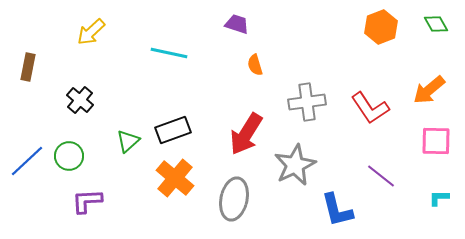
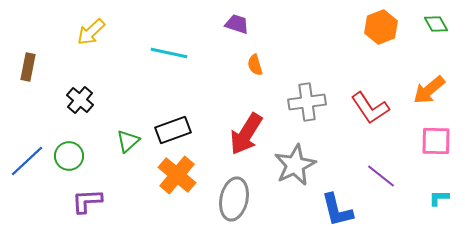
orange cross: moved 2 px right, 3 px up
